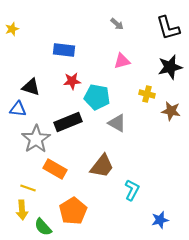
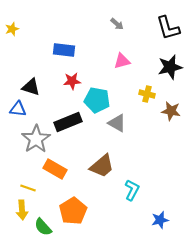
cyan pentagon: moved 3 px down
brown trapezoid: rotated 12 degrees clockwise
